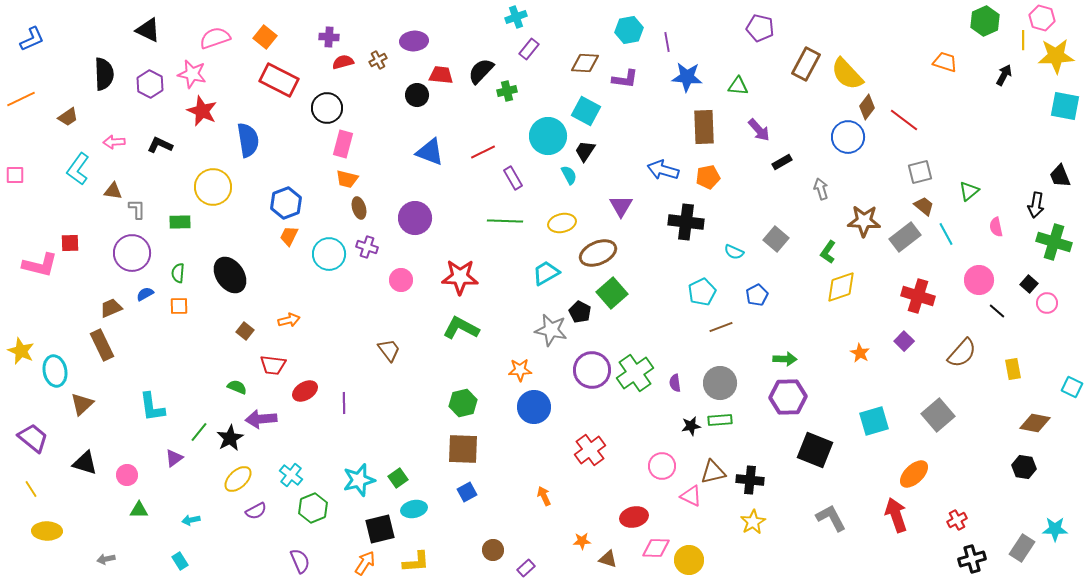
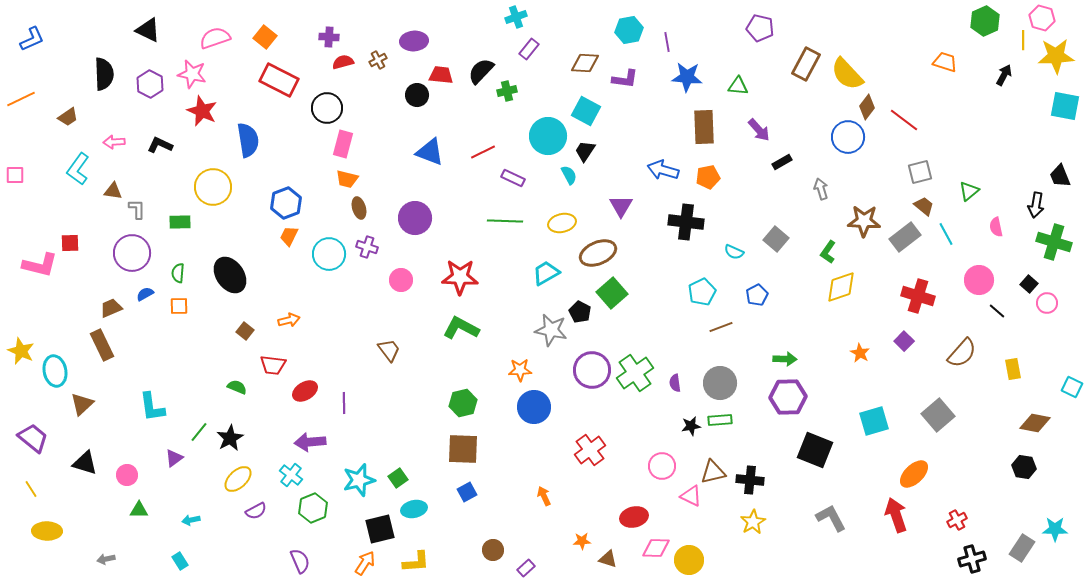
purple rectangle at (513, 178): rotated 35 degrees counterclockwise
purple arrow at (261, 419): moved 49 px right, 23 px down
